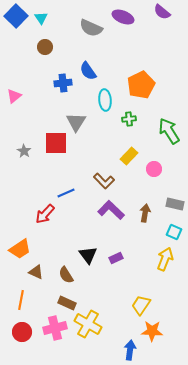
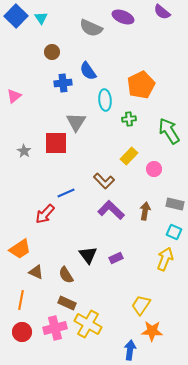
brown circle: moved 7 px right, 5 px down
brown arrow: moved 2 px up
